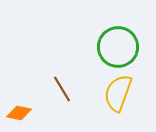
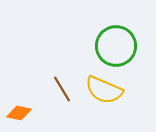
green circle: moved 2 px left, 1 px up
yellow semicircle: moved 14 px left, 3 px up; rotated 87 degrees counterclockwise
